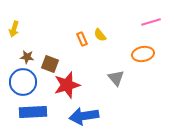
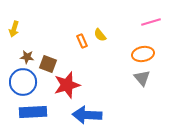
orange rectangle: moved 2 px down
brown square: moved 2 px left
gray triangle: moved 26 px right
blue arrow: moved 3 px right, 1 px up; rotated 12 degrees clockwise
